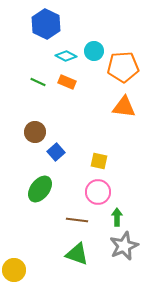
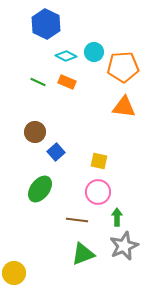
cyan circle: moved 1 px down
green triangle: moved 6 px right; rotated 40 degrees counterclockwise
yellow circle: moved 3 px down
